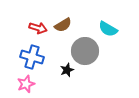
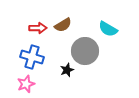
red arrow: rotated 18 degrees counterclockwise
